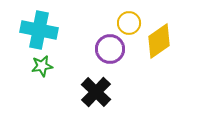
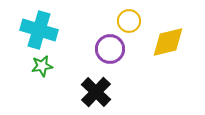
yellow circle: moved 2 px up
cyan cross: rotated 6 degrees clockwise
yellow diamond: moved 9 px right, 1 px down; rotated 21 degrees clockwise
